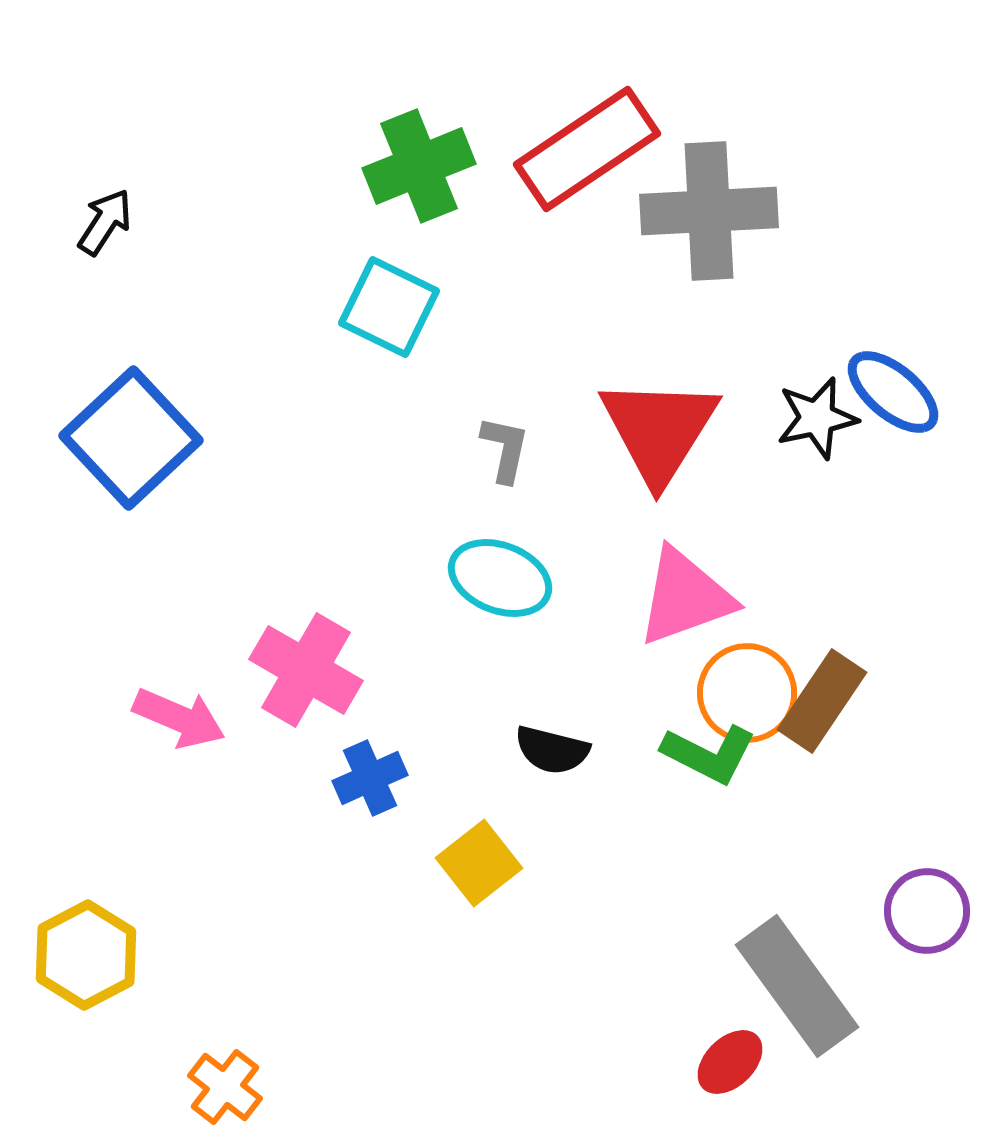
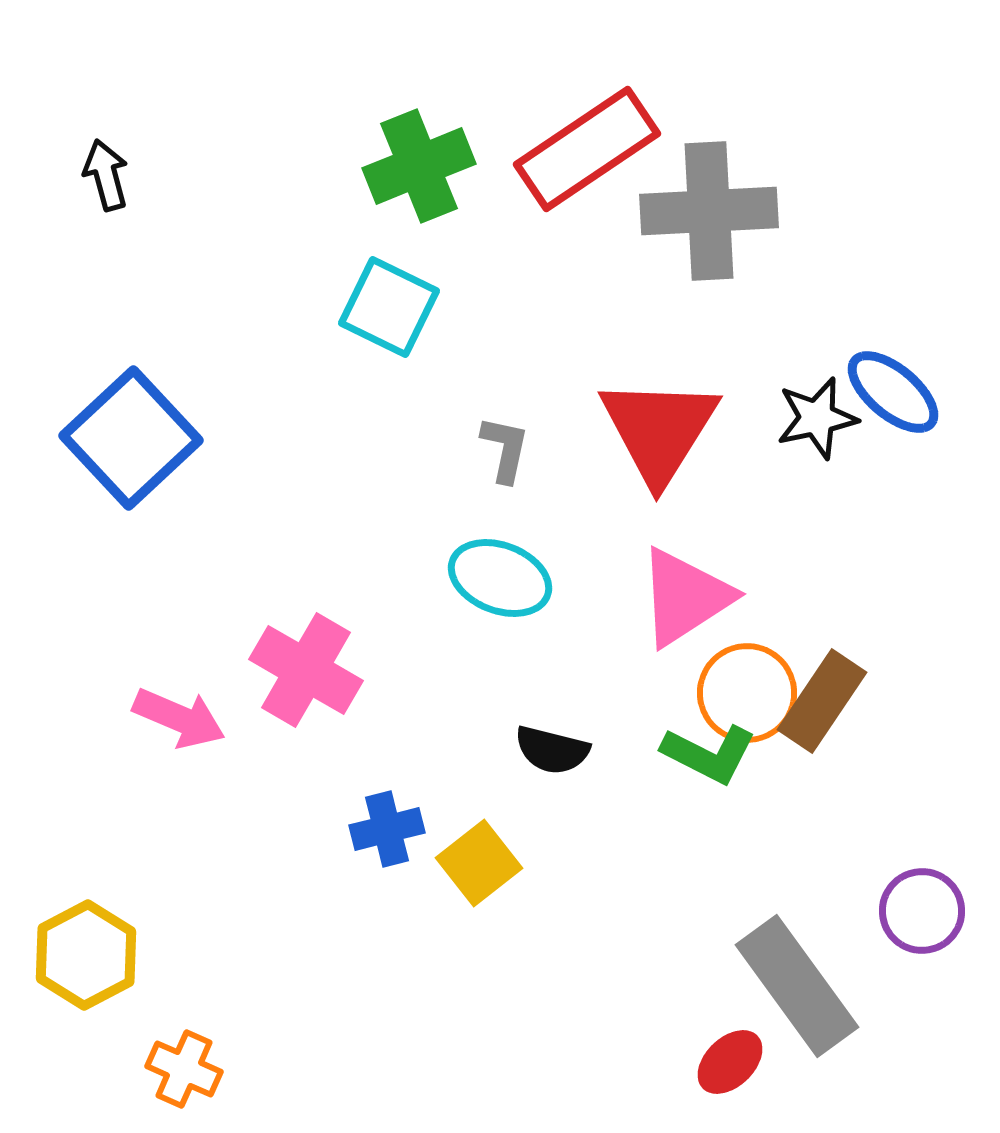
black arrow: moved 1 px right, 47 px up; rotated 48 degrees counterclockwise
pink triangle: rotated 13 degrees counterclockwise
blue cross: moved 17 px right, 51 px down; rotated 10 degrees clockwise
purple circle: moved 5 px left
orange cross: moved 41 px left, 18 px up; rotated 14 degrees counterclockwise
